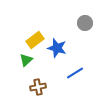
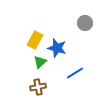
yellow rectangle: rotated 24 degrees counterclockwise
green triangle: moved 14 px right, 2 px down
